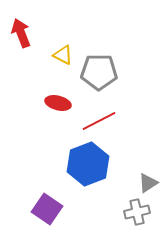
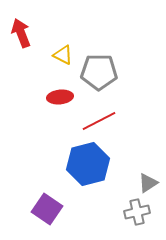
red ellipse: moved 2 px right, 6 px up; rotated 20 degrees counterclockwise
blue hexagon: rotated 6 degrees clockwise
